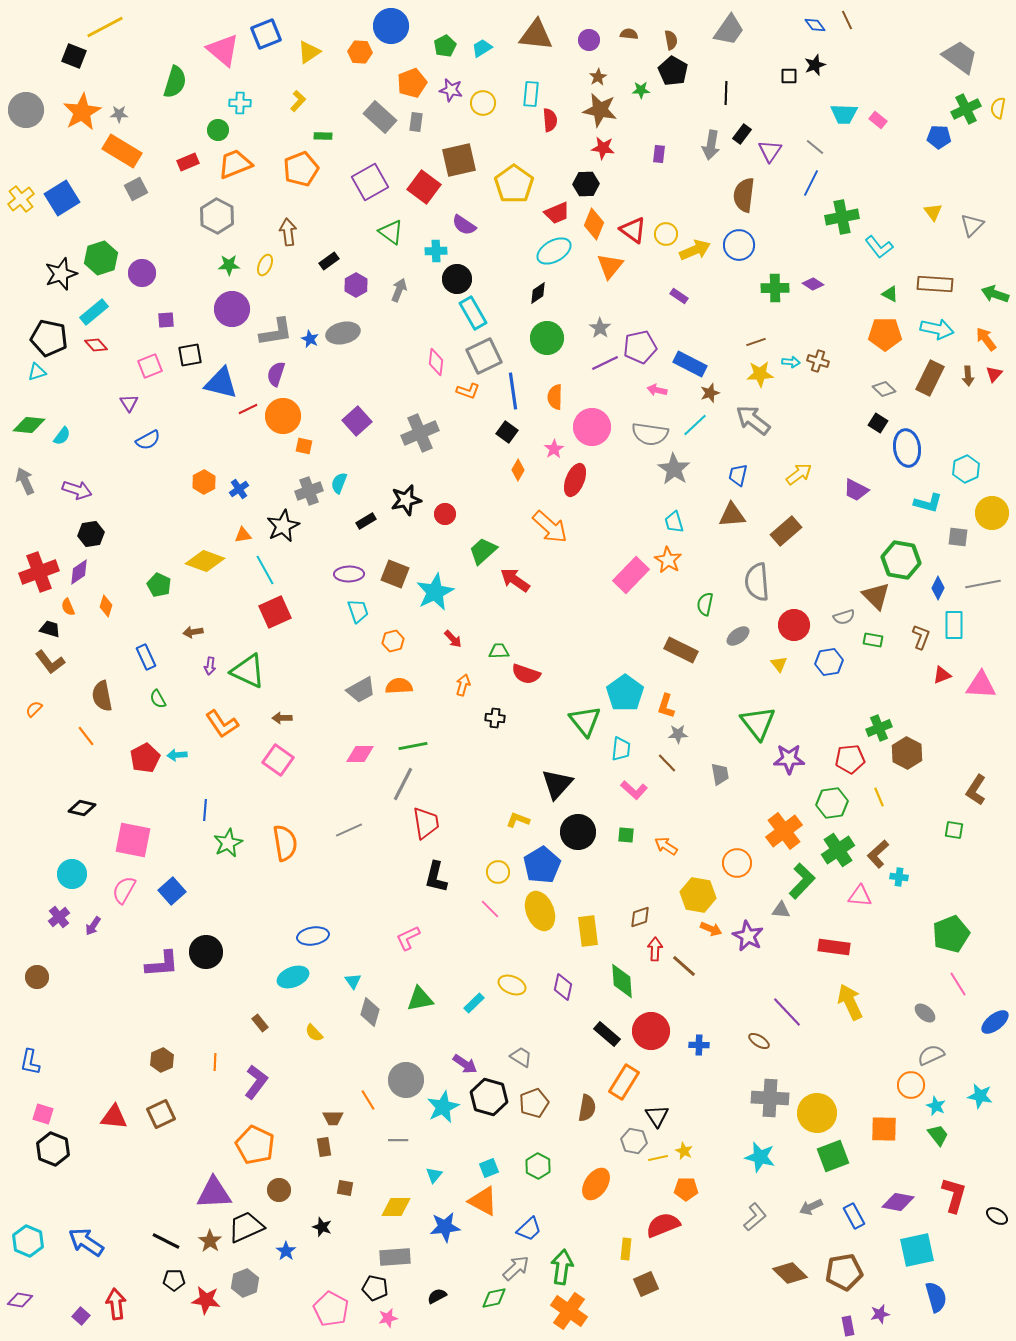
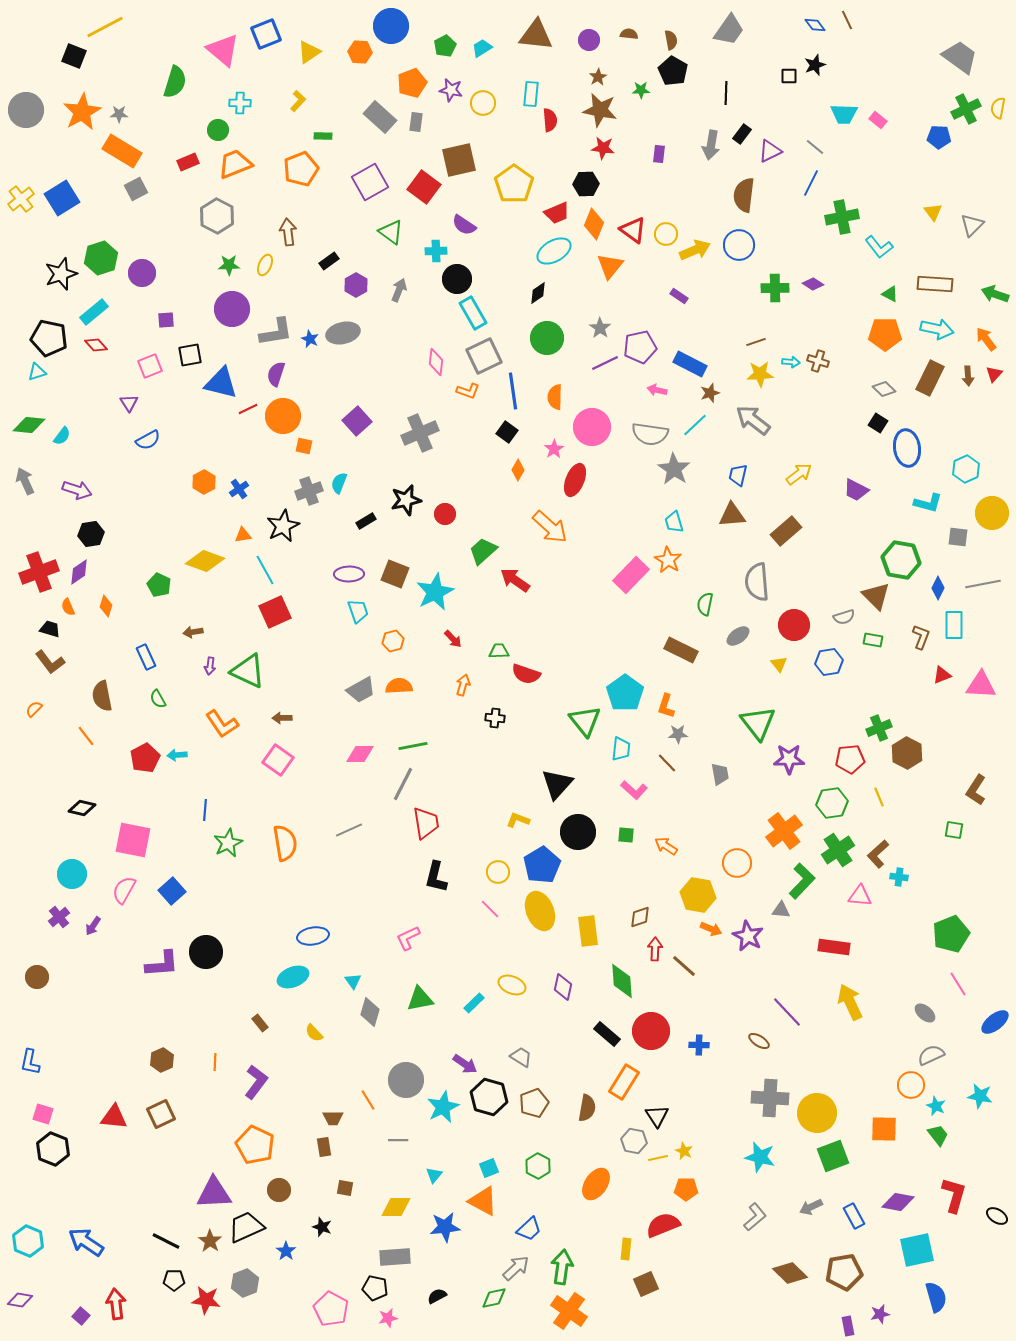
purple triangle at (770, 151): rotated 30 degrees clockwise
